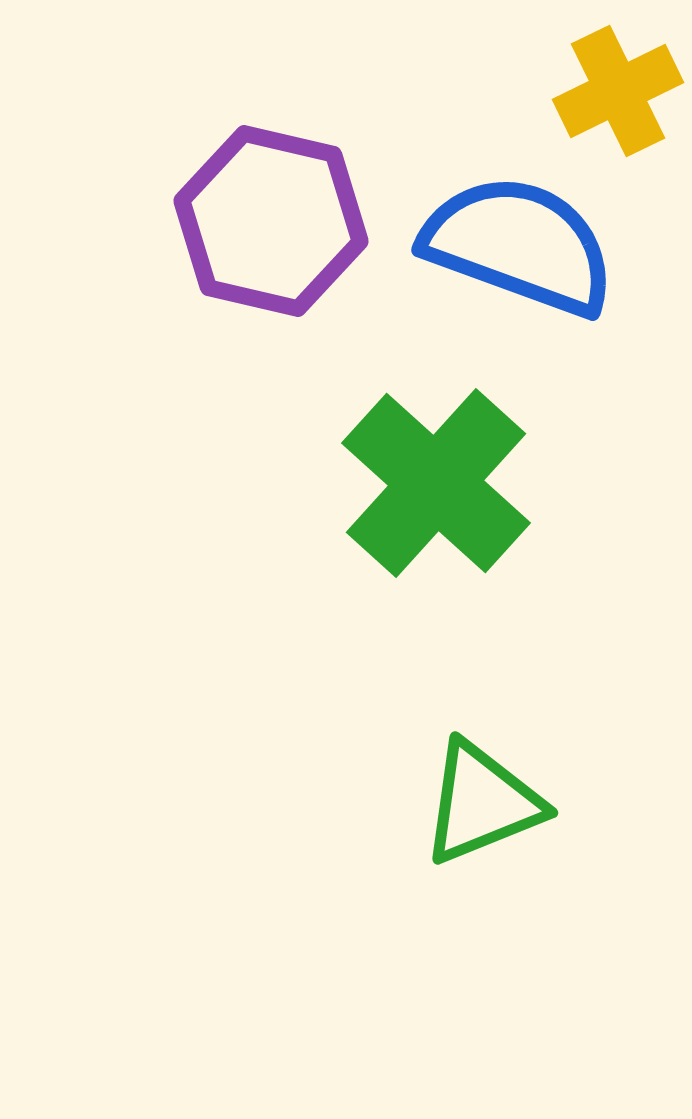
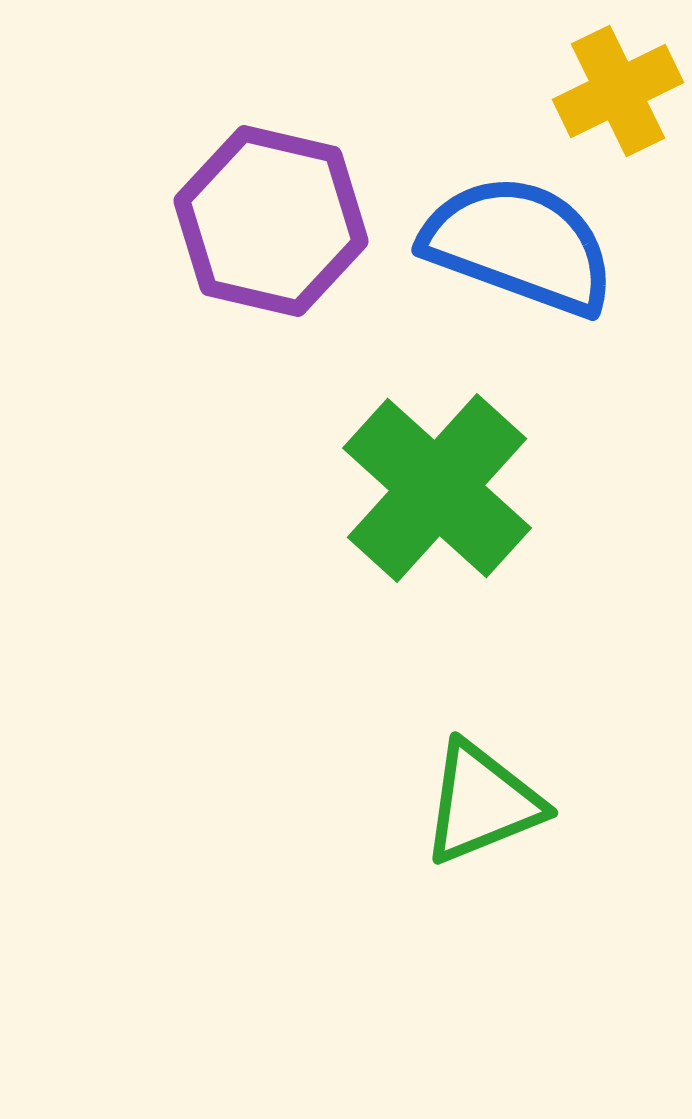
green cross: moved 1 px right, 5 px down
